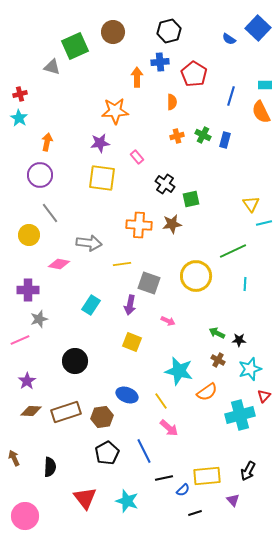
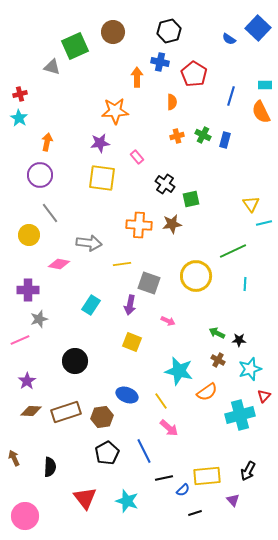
blue cross at (160, 62): rotated 18 degrees clockwise
